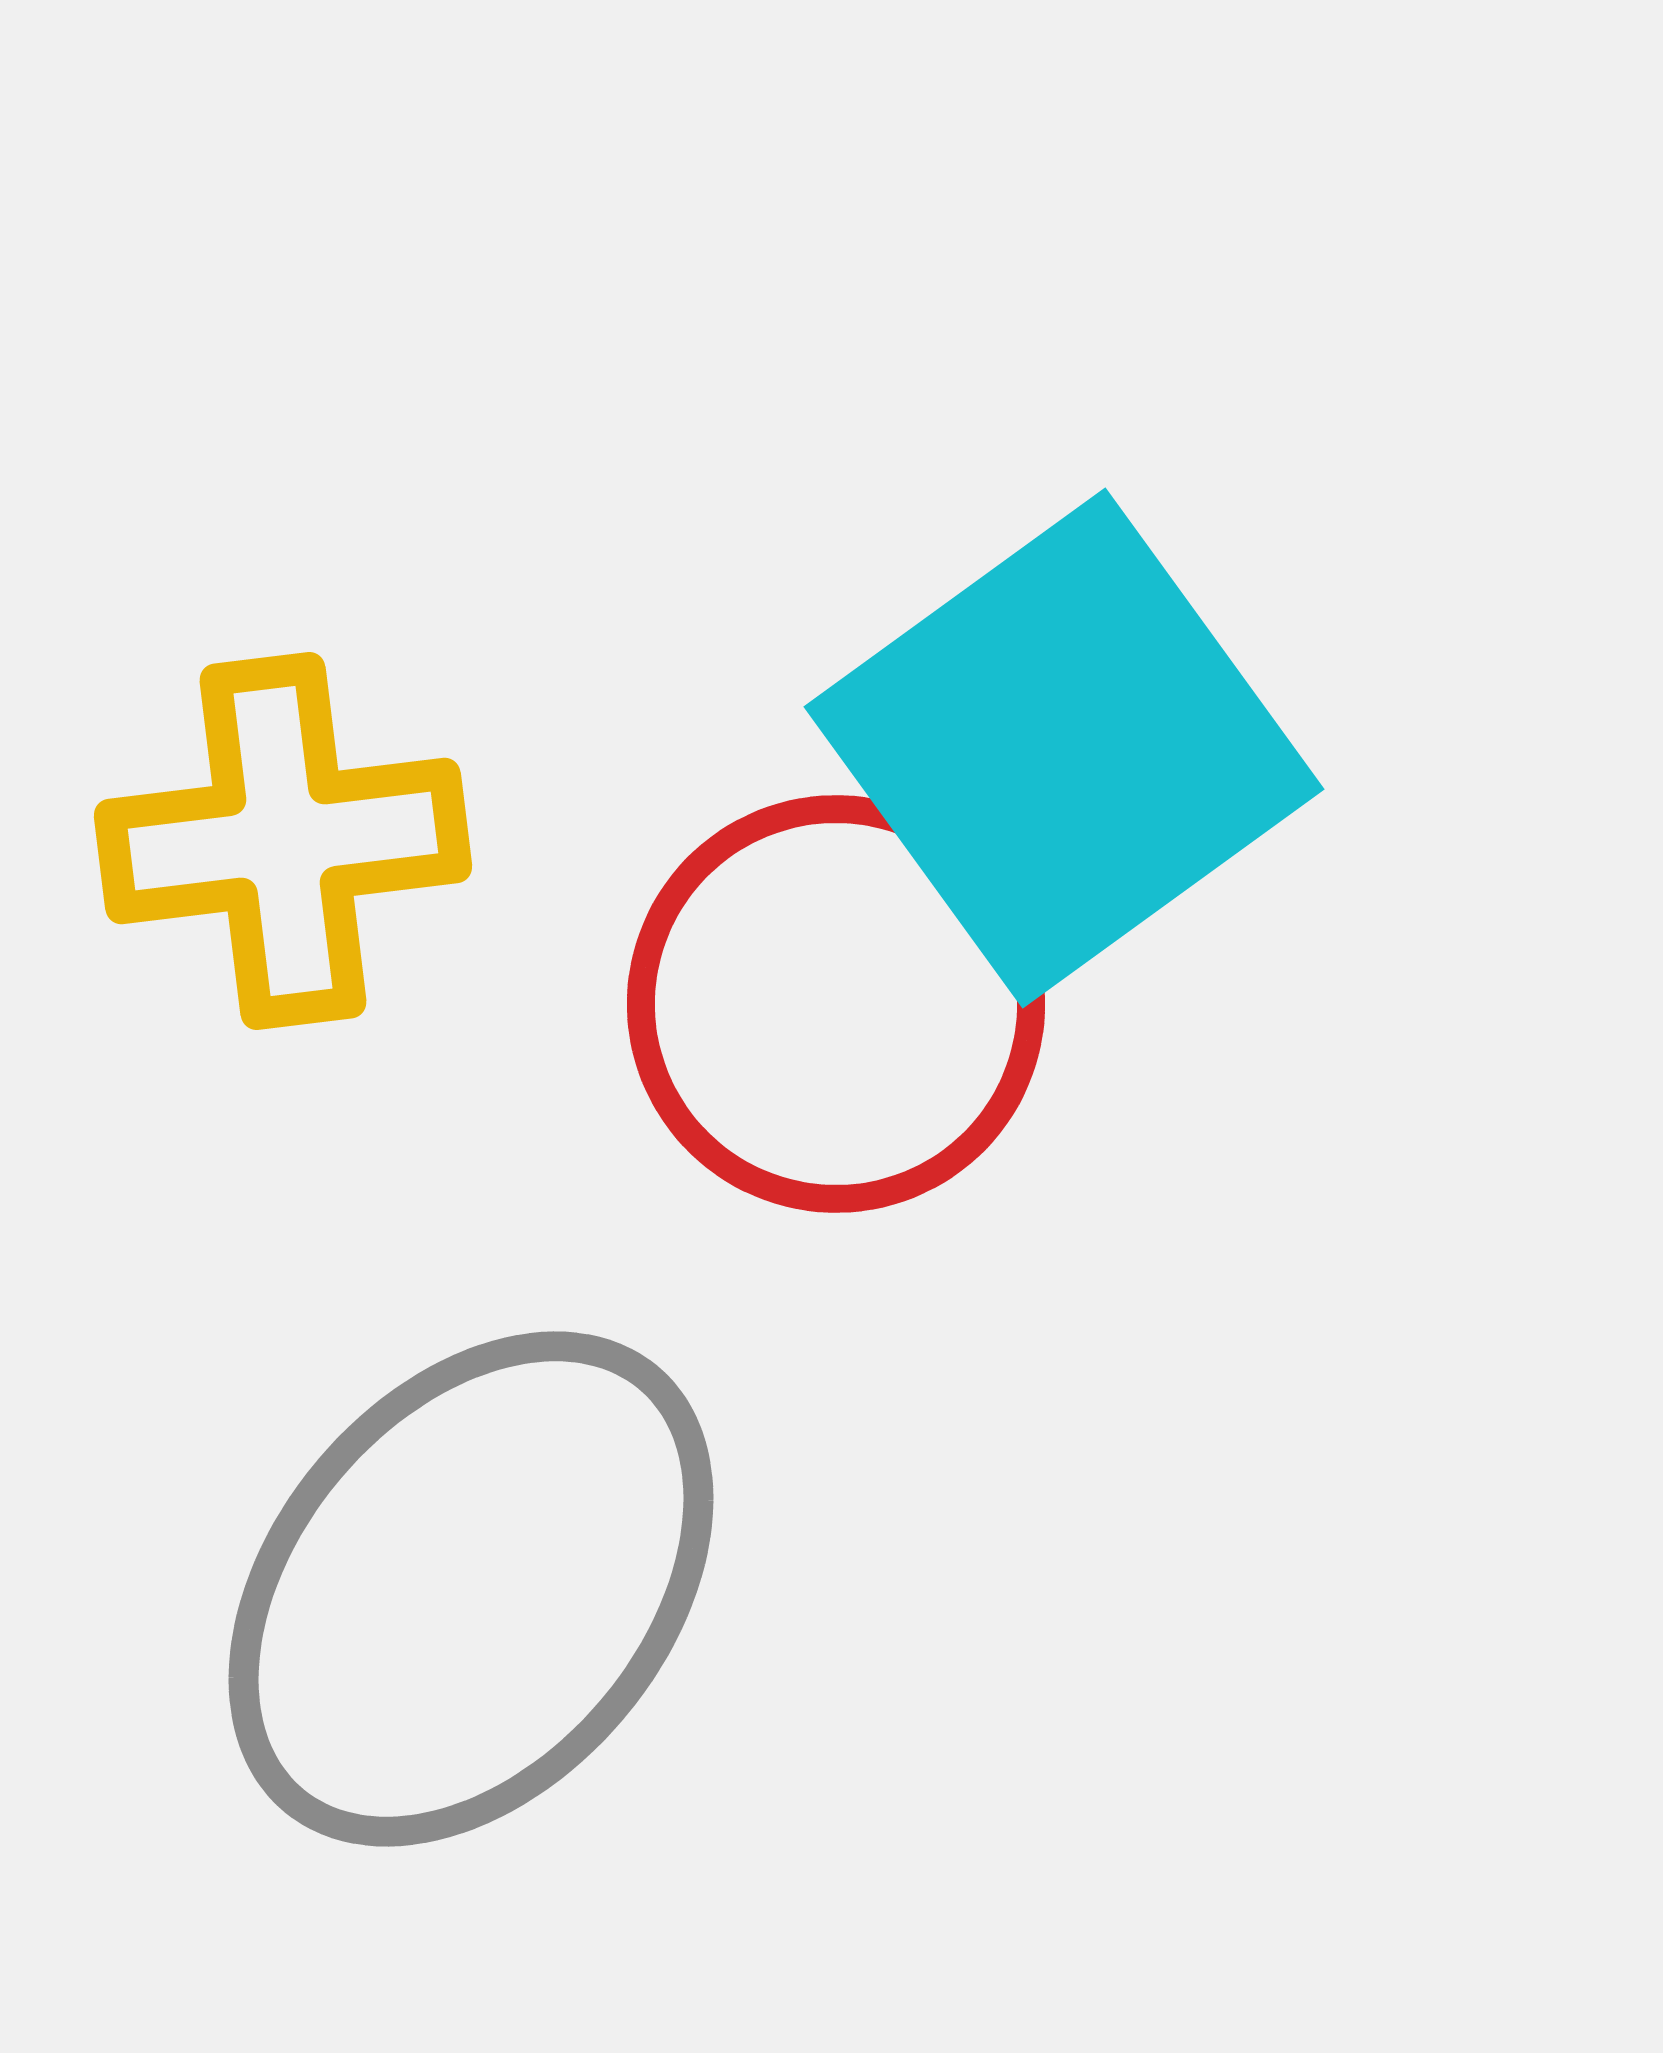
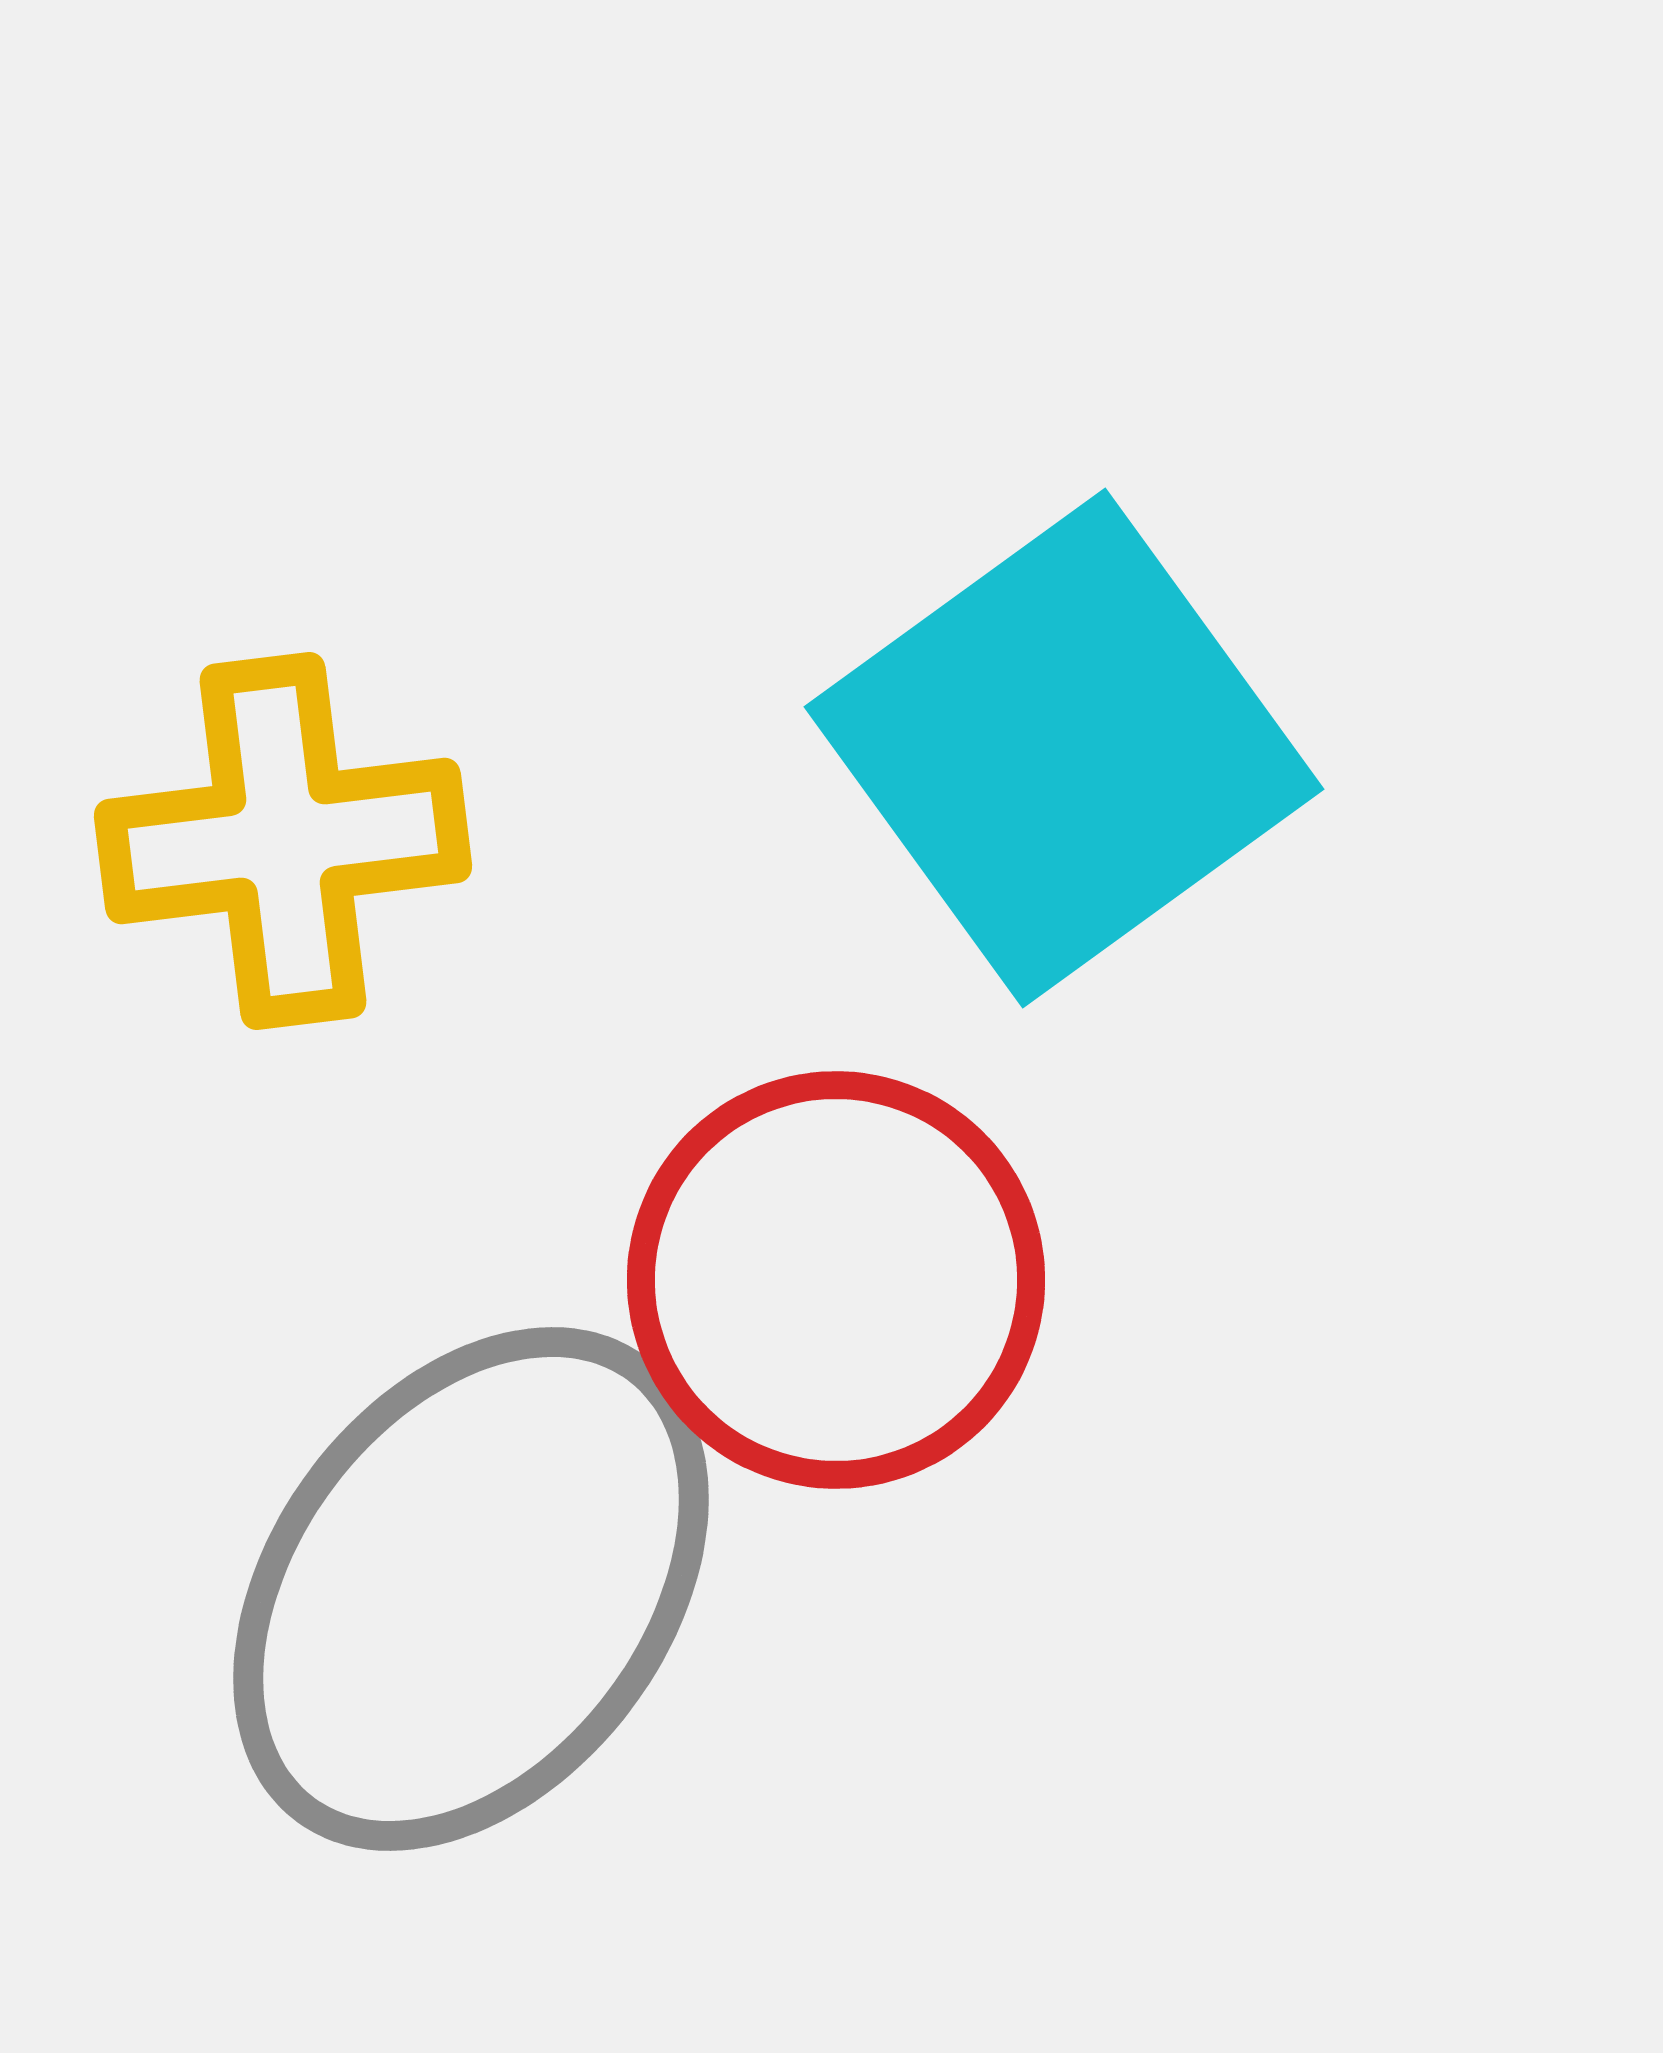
red circle: moved 276 px down
gray ellipse: rotated 3 degrees counterclockwise
